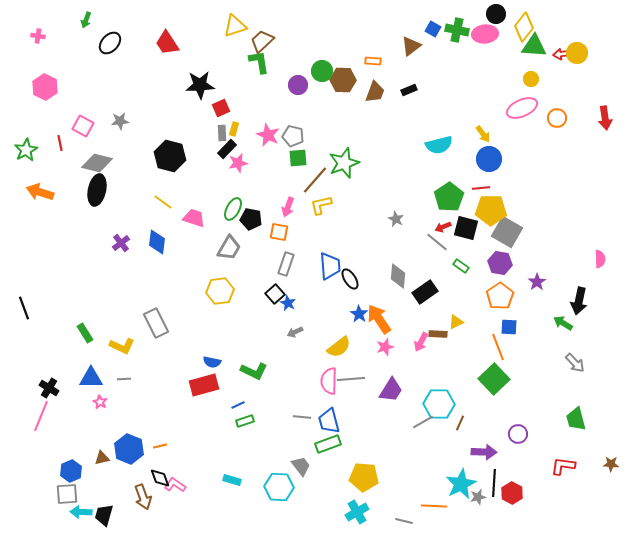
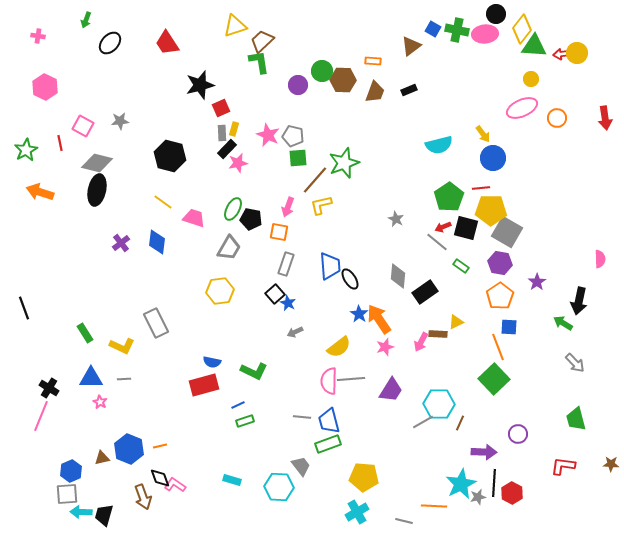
yellow diamond at (524, 27): moved 2 px left, 2 px down
black star at (200, 85): rotated 12 degrees counterclockwise
blue circle at (489, 159): moved 4 px right, 1 px up
